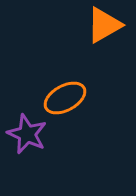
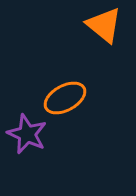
orange triangle: rotated 51 degrees counterclockwise
